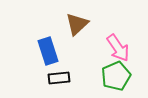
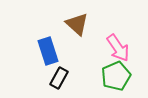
brown triangle: rotated 35 degrees counterclockwise
black rectangle: rotated 55 degrees counterclockwise
